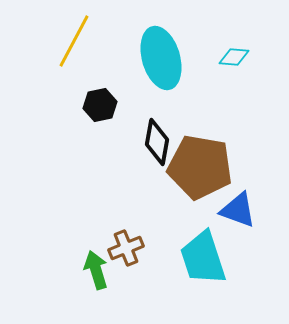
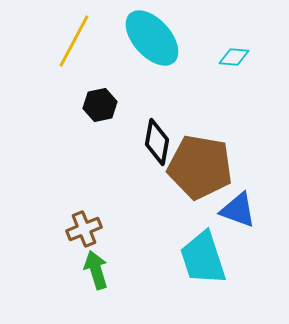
cyan ellipse: moved 9 px left, 20 px up; rotated 26 degrees counterclockwise
brown cross: moved 42 px left, 19 px up
